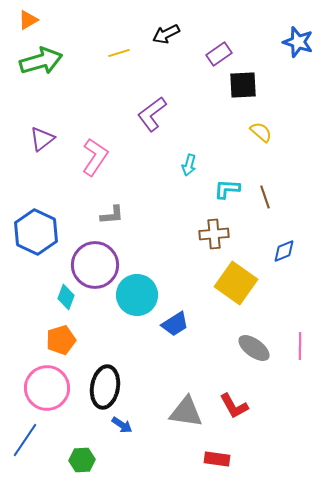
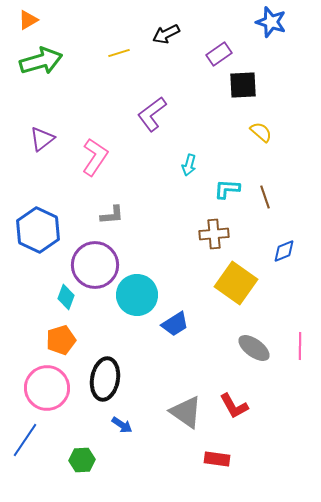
blue star: moved 27 px left, 20 px up
blue hexagon: moved 2 px right, 2 px up
black ellipse: moved 8 px up
gray triangle: rotated 27 degrees clockwise
